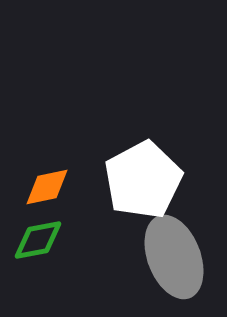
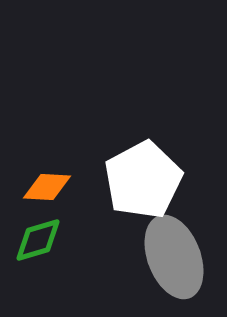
orange diamond: rotated 15 degrees clockwise
green diamond: rotated 6 degrees counterclockwise
